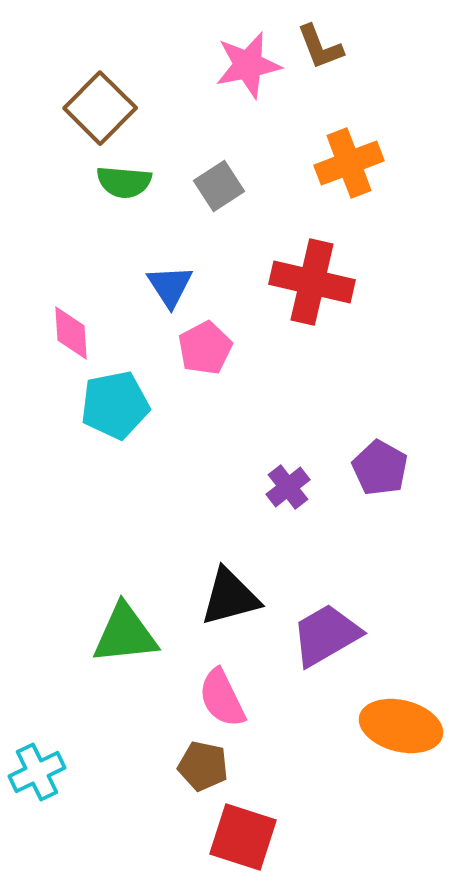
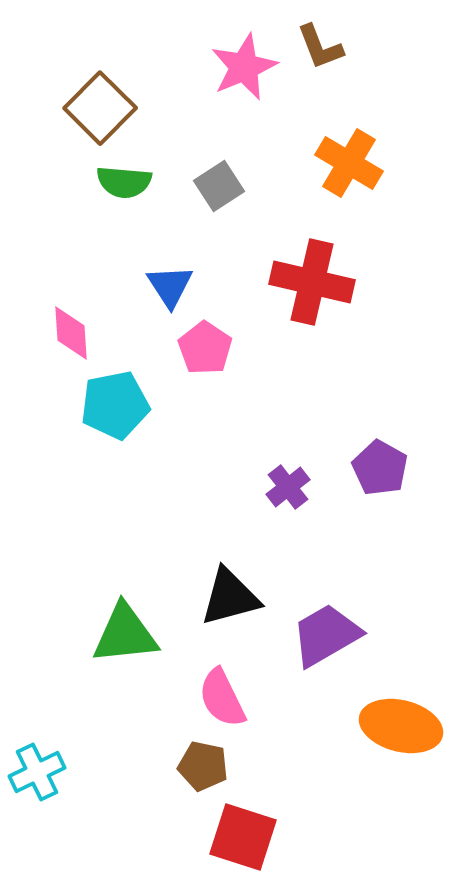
pink star: moved 4 px left, 2 px down; rotated 12 degrees counterclockwise
orange cross: rotated 38 degrees counterclockwise
pink pentagon: rotated 10 degrees counterclockwise
